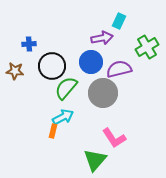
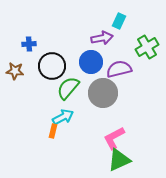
green semicircle: moved 2 px right
pink L-shape: rotated 95 degrees clockwise
green triangle: moved 24 px right; rotated 25 degrees clockwise
